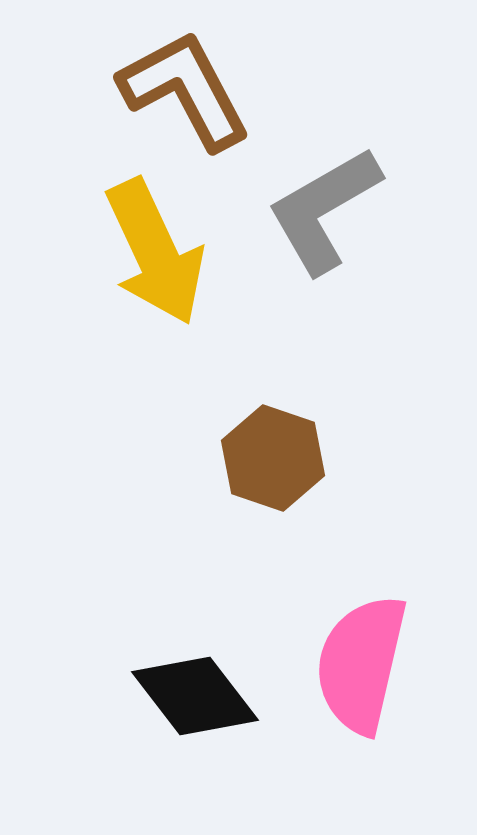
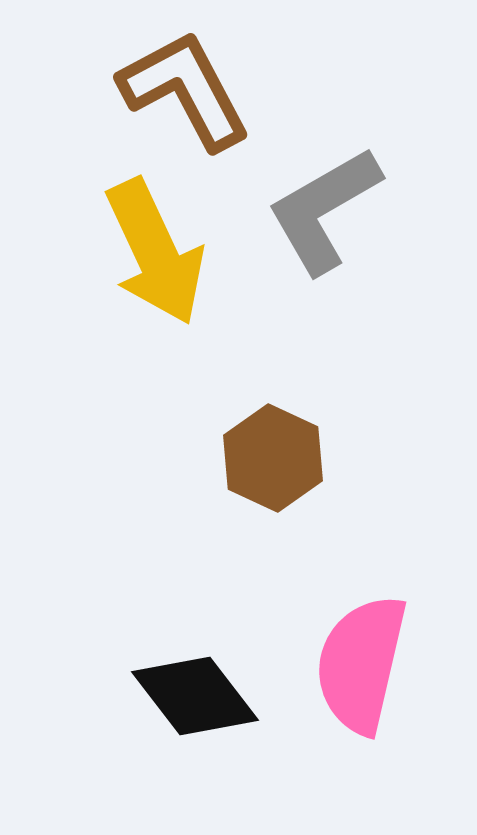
brown hexagon: rotated 6 degrees clockwise
